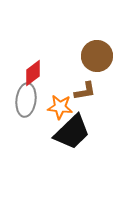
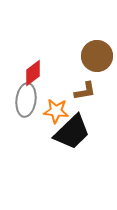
orange star: moved 4 px left, 4 px down
